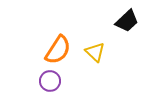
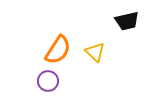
black trapezoid: rotated 30 degrees clockwise
purple circle: moved 2 px left
